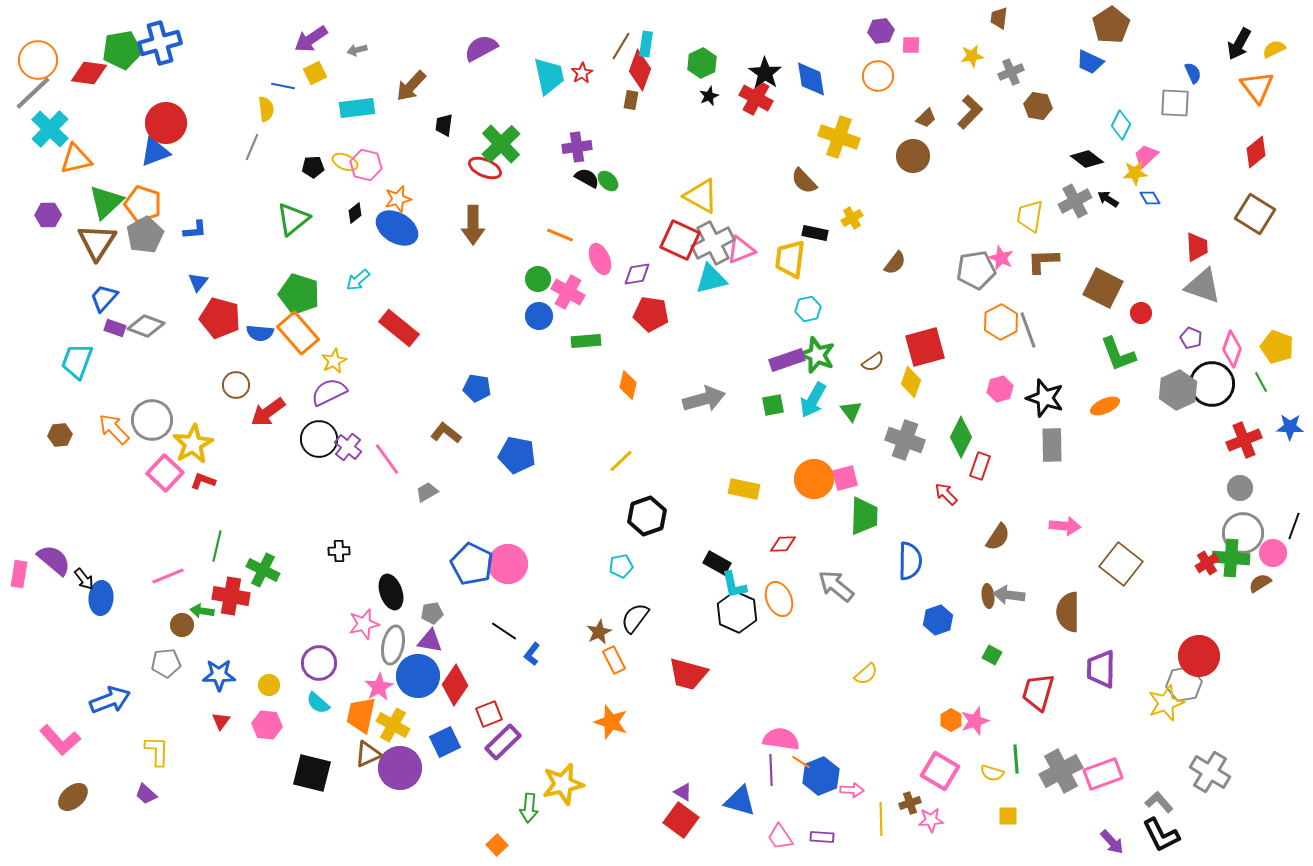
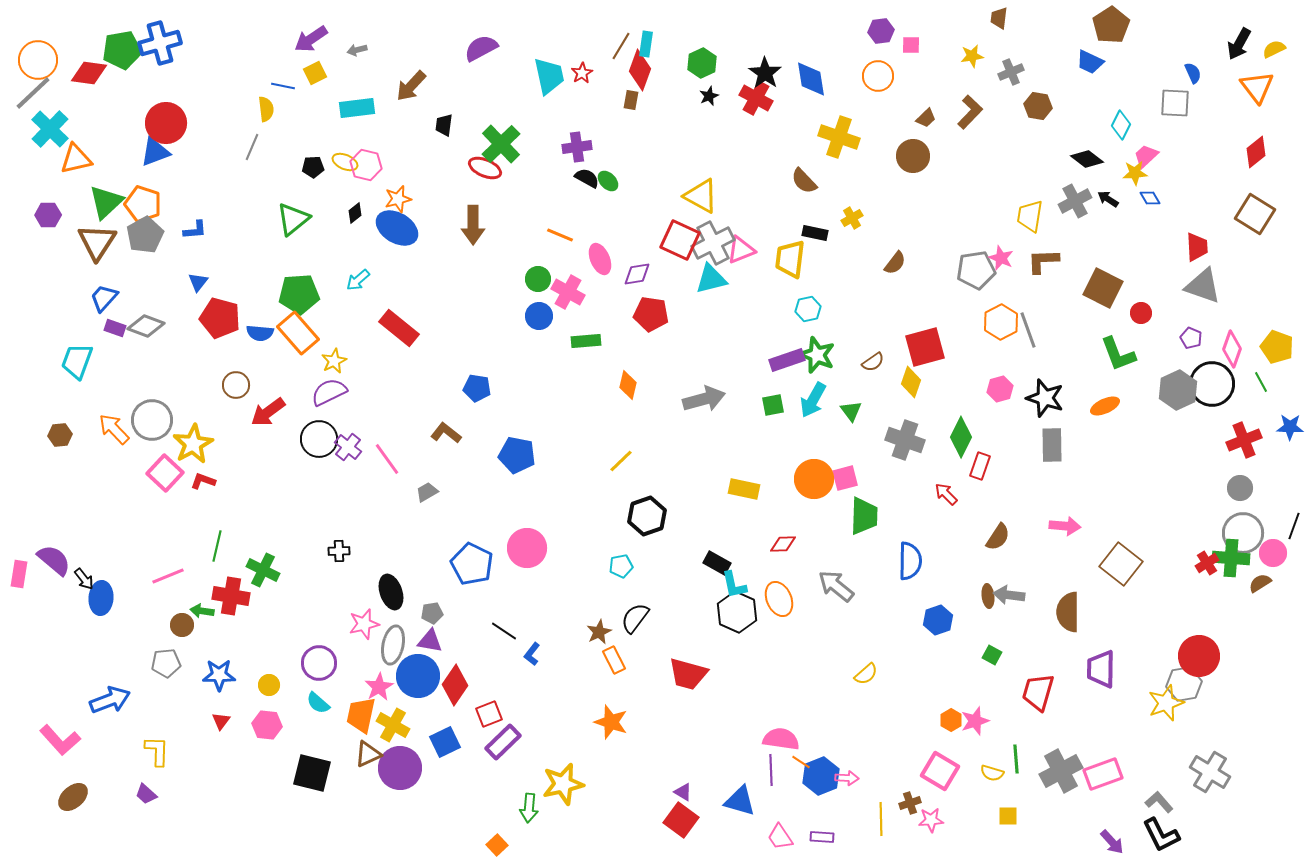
green pentagon at (299, 294): rotated 21 degrees counterclockwise
pink circle at (508, 564): moved 19 px right, 16 px up
pink arrow at (852, 790): moved 5 px left, 12 px up
